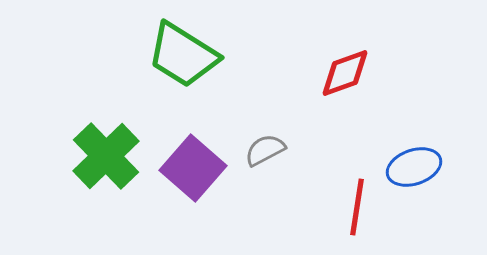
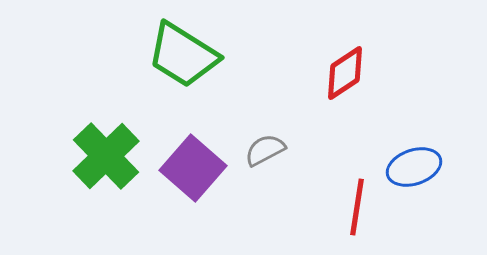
red diamond: rotated 14 degrees counterclockwise
